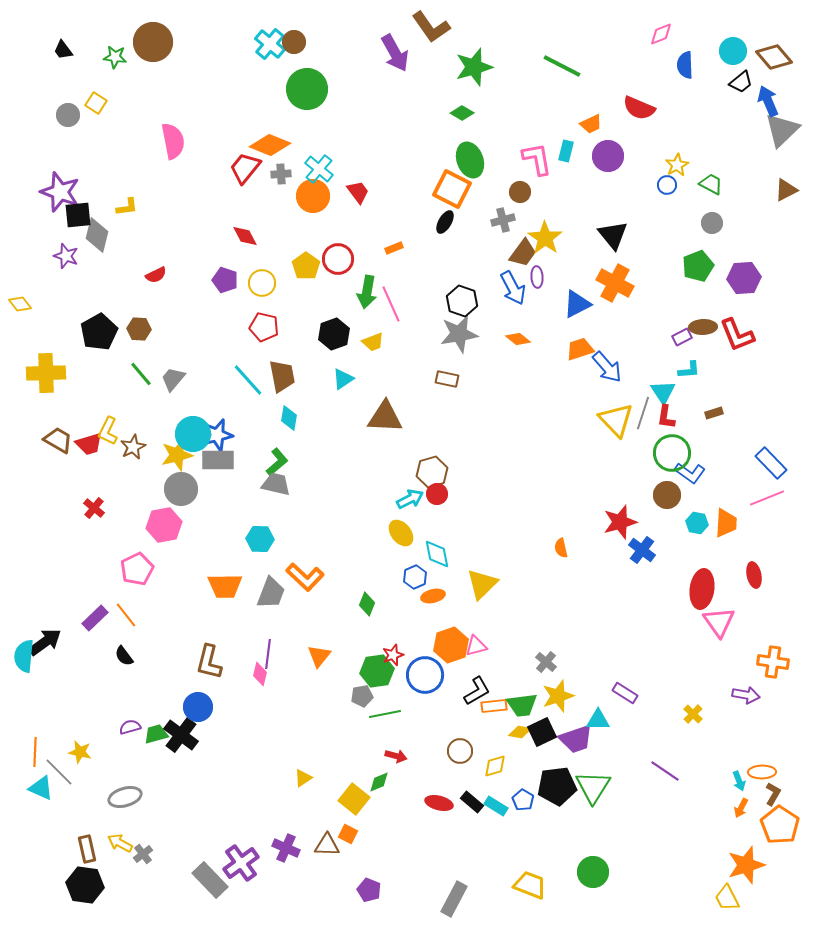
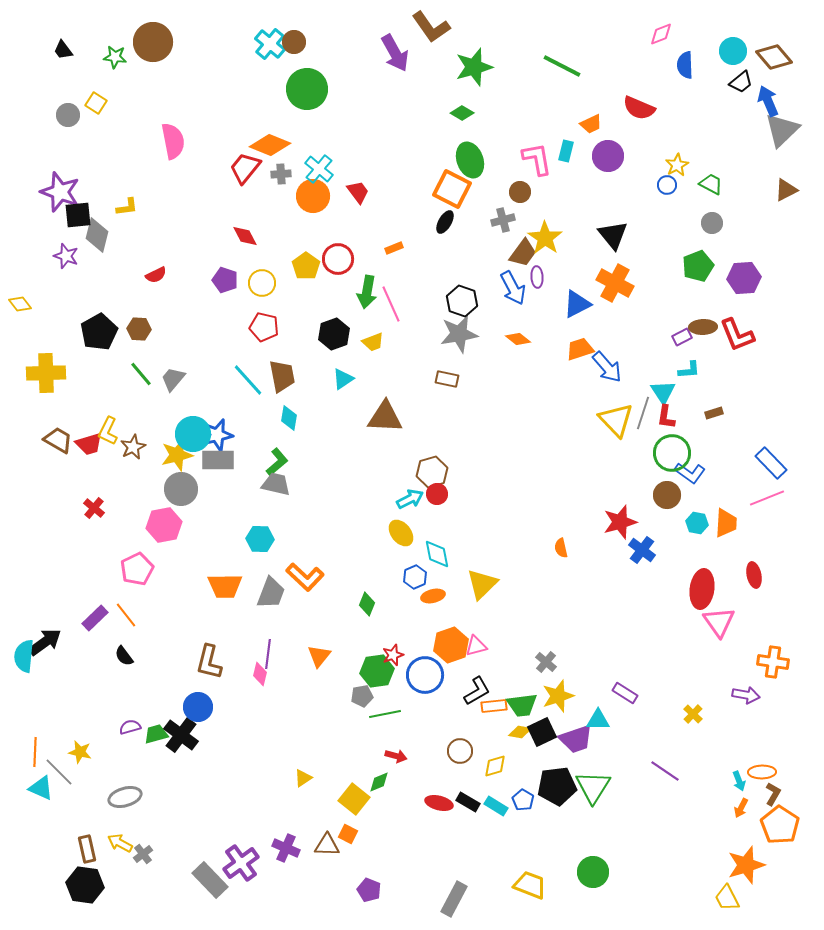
black rectangle at (472, 802): moved 4 px left; rotated 10 degrees counterclockwise
